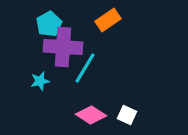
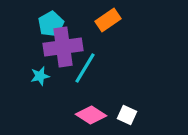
cyan pentagon: moved 2 px right
purple cross: rotated 12 degrees counterclockwise
cyan star: moved 5 px up
